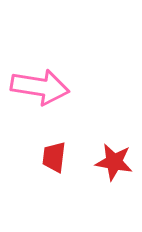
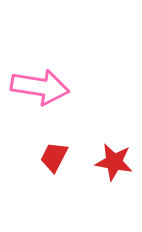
red trapezoid: rotated 20 degrees clockwise
